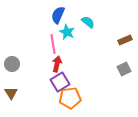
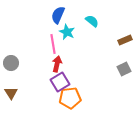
cyan semicircle: moved 4 px right, 1 px up
gray circle: moved 1 px left, 1 px up
